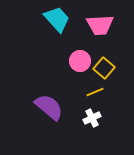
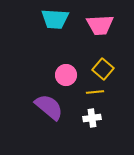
cyan trapezoid: moved 2 px left; rotated 136 degrees clockwise
pink circle: moved 14 px left, 14 px down
yellow square: moved 1 px left, 1 px down
yellow line: rotated 18 degrees clockwise
white cross: rotated 18 degrees clockwise
